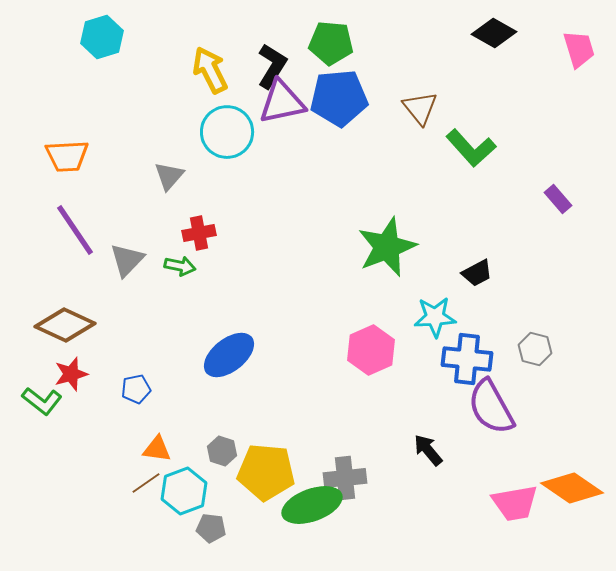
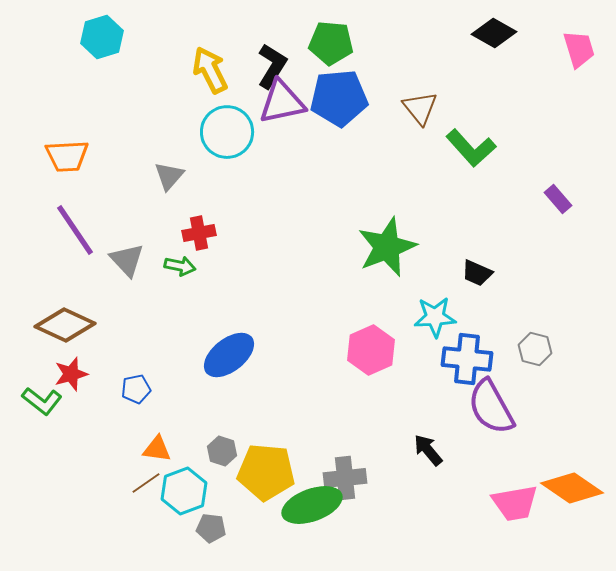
gray triangle at (127, 260): rotated 27 degrees counterclockwise
black trapezoid at (477, 273): rotated 52 degrees clockwise
